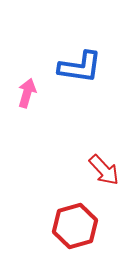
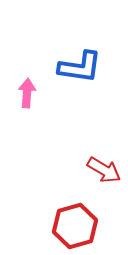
pink arrow: rotated 12 degrees counterclockwise
red arrow: rotated 16 degrees counterclockwise
